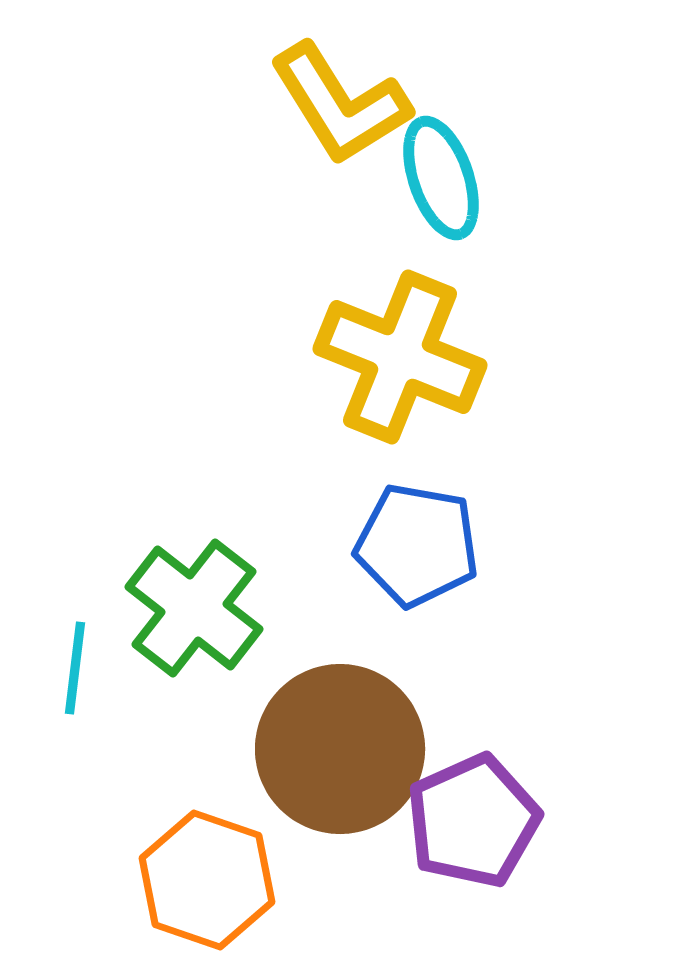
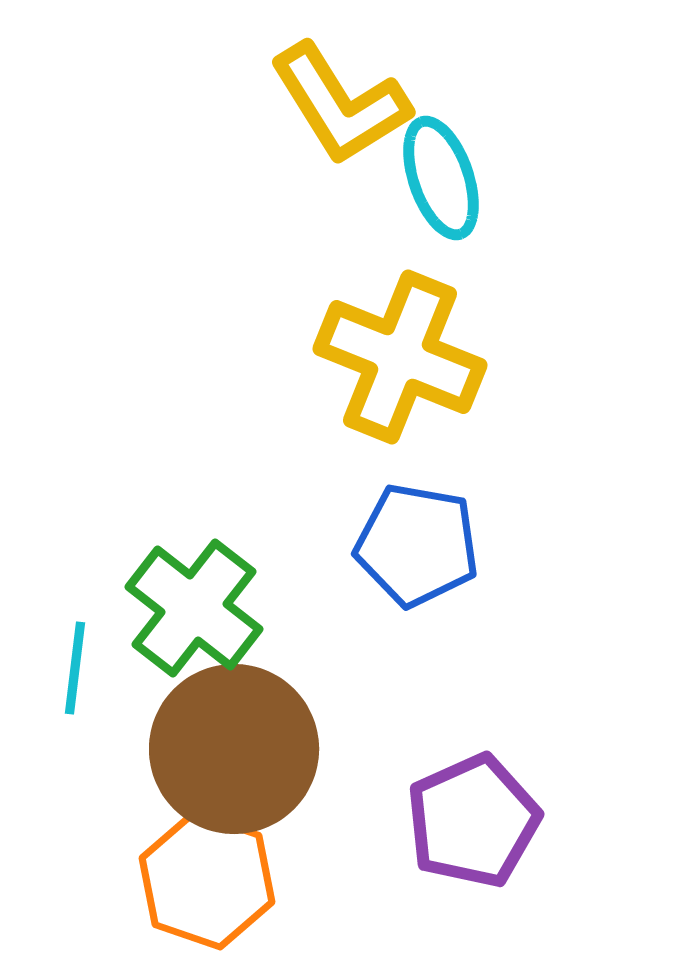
brown circle: moved 106 px left
